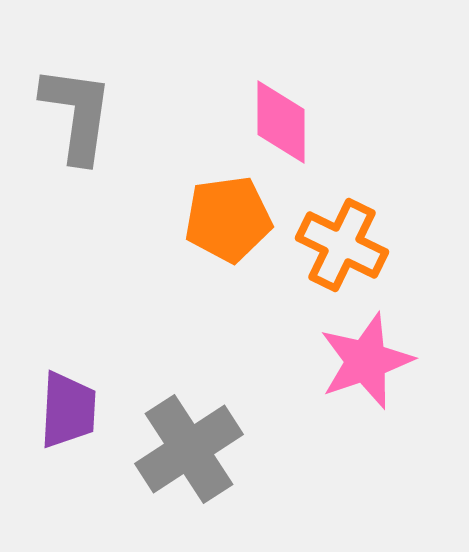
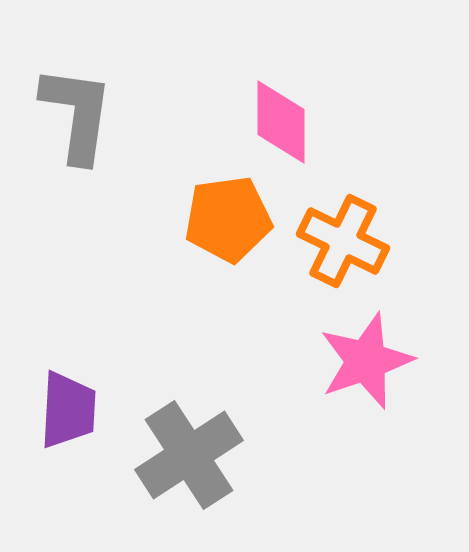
orange cross: moved 1 px right, 4 px up
gray cross: moved 6 px down
